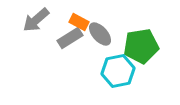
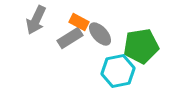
gray arrow: rotated 24 degrees counterclockwise
